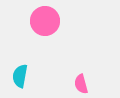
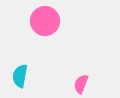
pink semicircle: rotated 36 degrees clockwise
